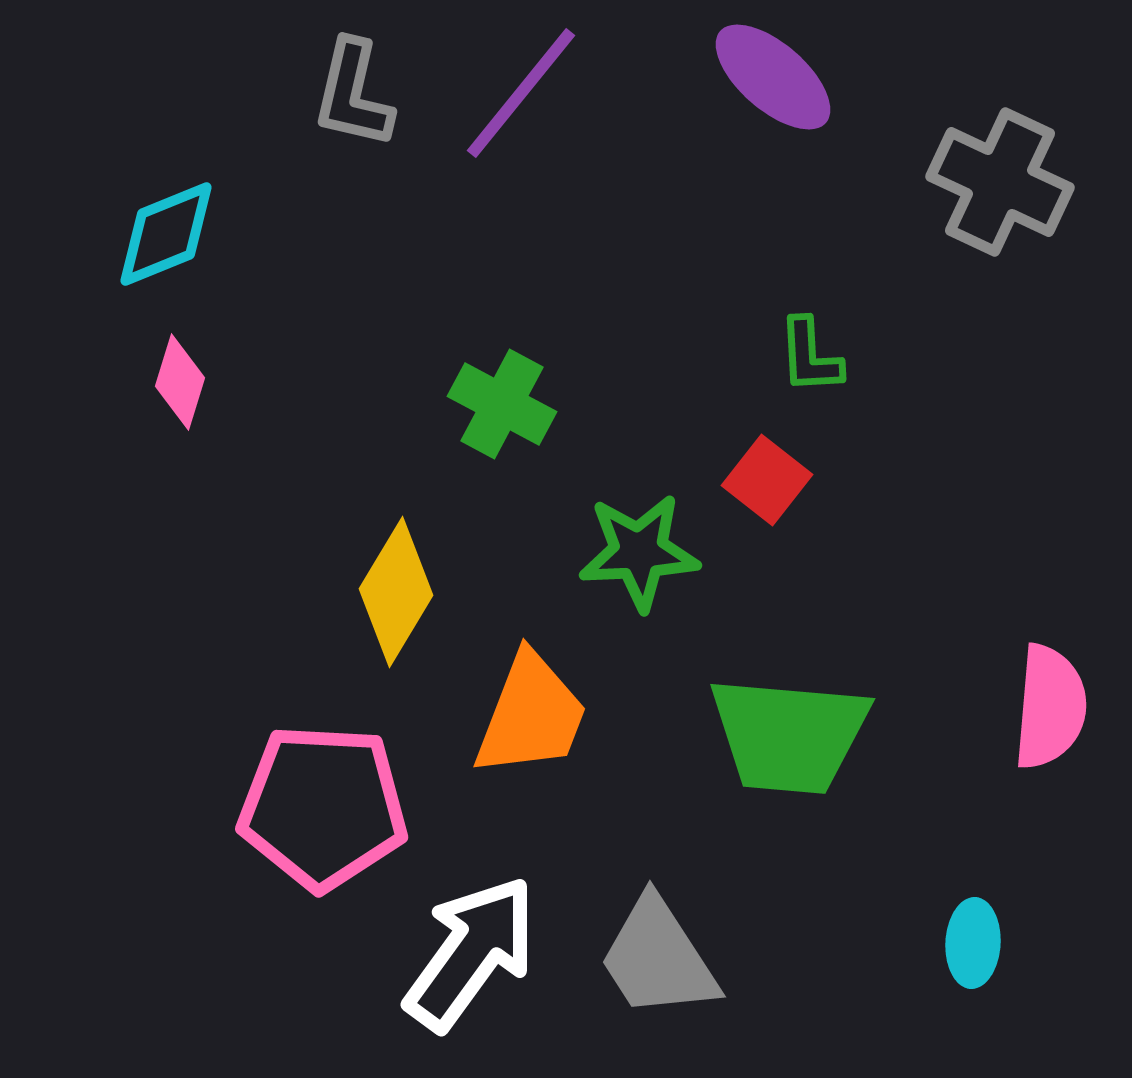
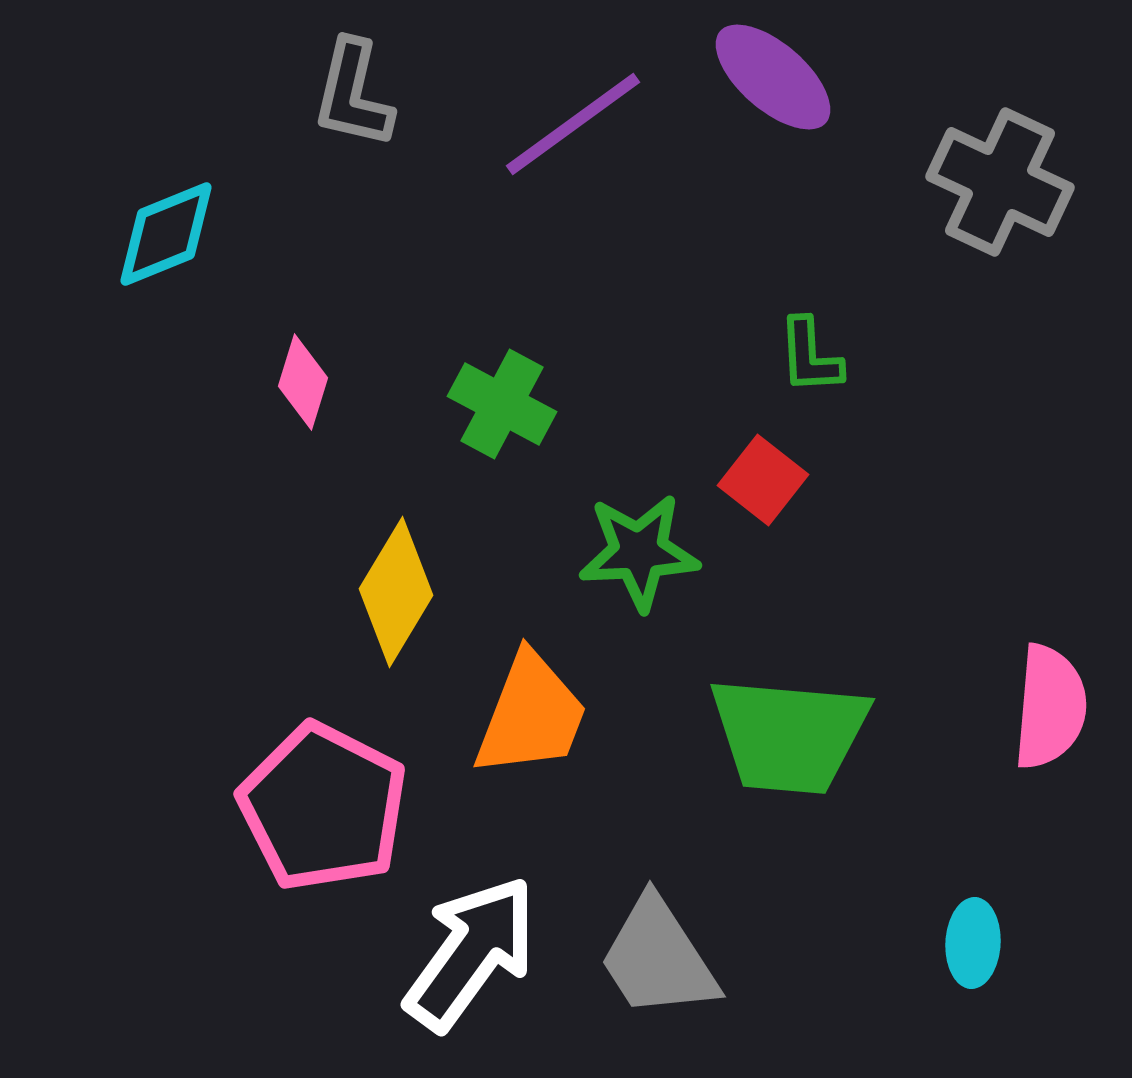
purple line: moved 52 px right, 31 px down; rotated 15 degrees clockwise
pink diamond: moved 123 px right
red square: moved 4 px left
pink pentagon: rotated 24 degrees clockwise
